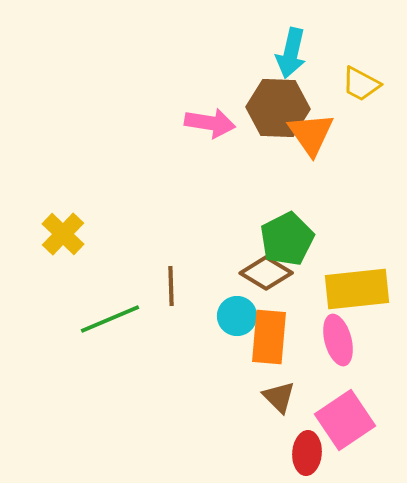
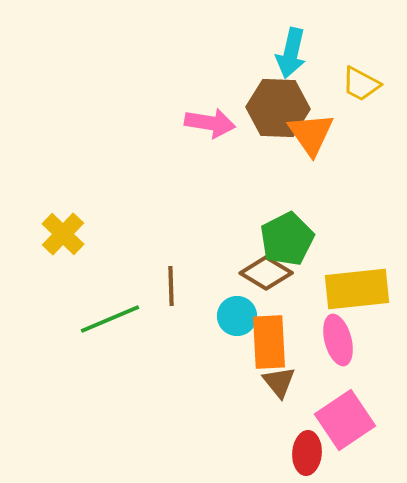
orange rectangle: moved 5 px down; rotated 8 degrees counterclockwise
brown triangle: moved 15 px up; rotated 6 degrees clockwise
